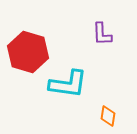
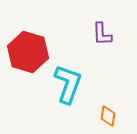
cyan L-shape: rotated 78 degrees counterclockwise
